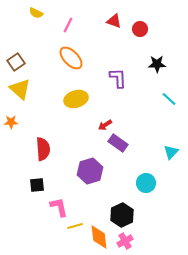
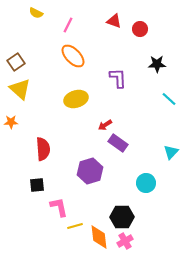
orange ellipse: moved 2 px right, 2 px up
black hexagon: moved 2 px down; rotated 25 degrees clockwise
